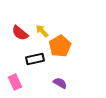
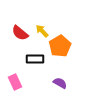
black rectangle: rotated 12 degrees clockwise
